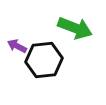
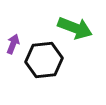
purple arrow: moved 4 px left, 2 px up; rotated 84 degrees clockwise
